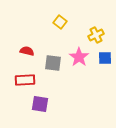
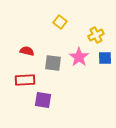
purple square: moved 3 px right, 4 px up
